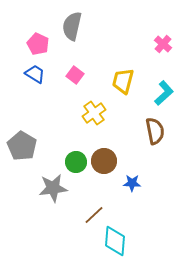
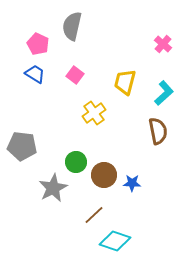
yellow trapezoid: moved 2 px right, 1 px down
brown semicircle: moved 3 px right
gray pentagon: rotated 24 degrees counterclockwise
brown circle: moved 14 px down
gray star: rotated 20 degrees counterclockwise
cyan diamond: rotated 76 degrees counterclockwise
